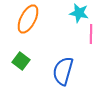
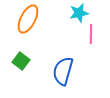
cyan star: rotated 24 degrees counterclockwise
